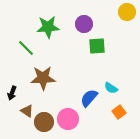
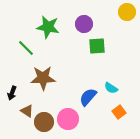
green star: rotated 15 degrees clockwise
blue semicircle: moved 1 px left, 1 px up
